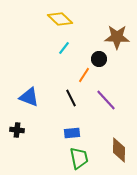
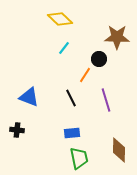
orange line: moved 1 px right
purple line: rotated 25 degrees clockwise
